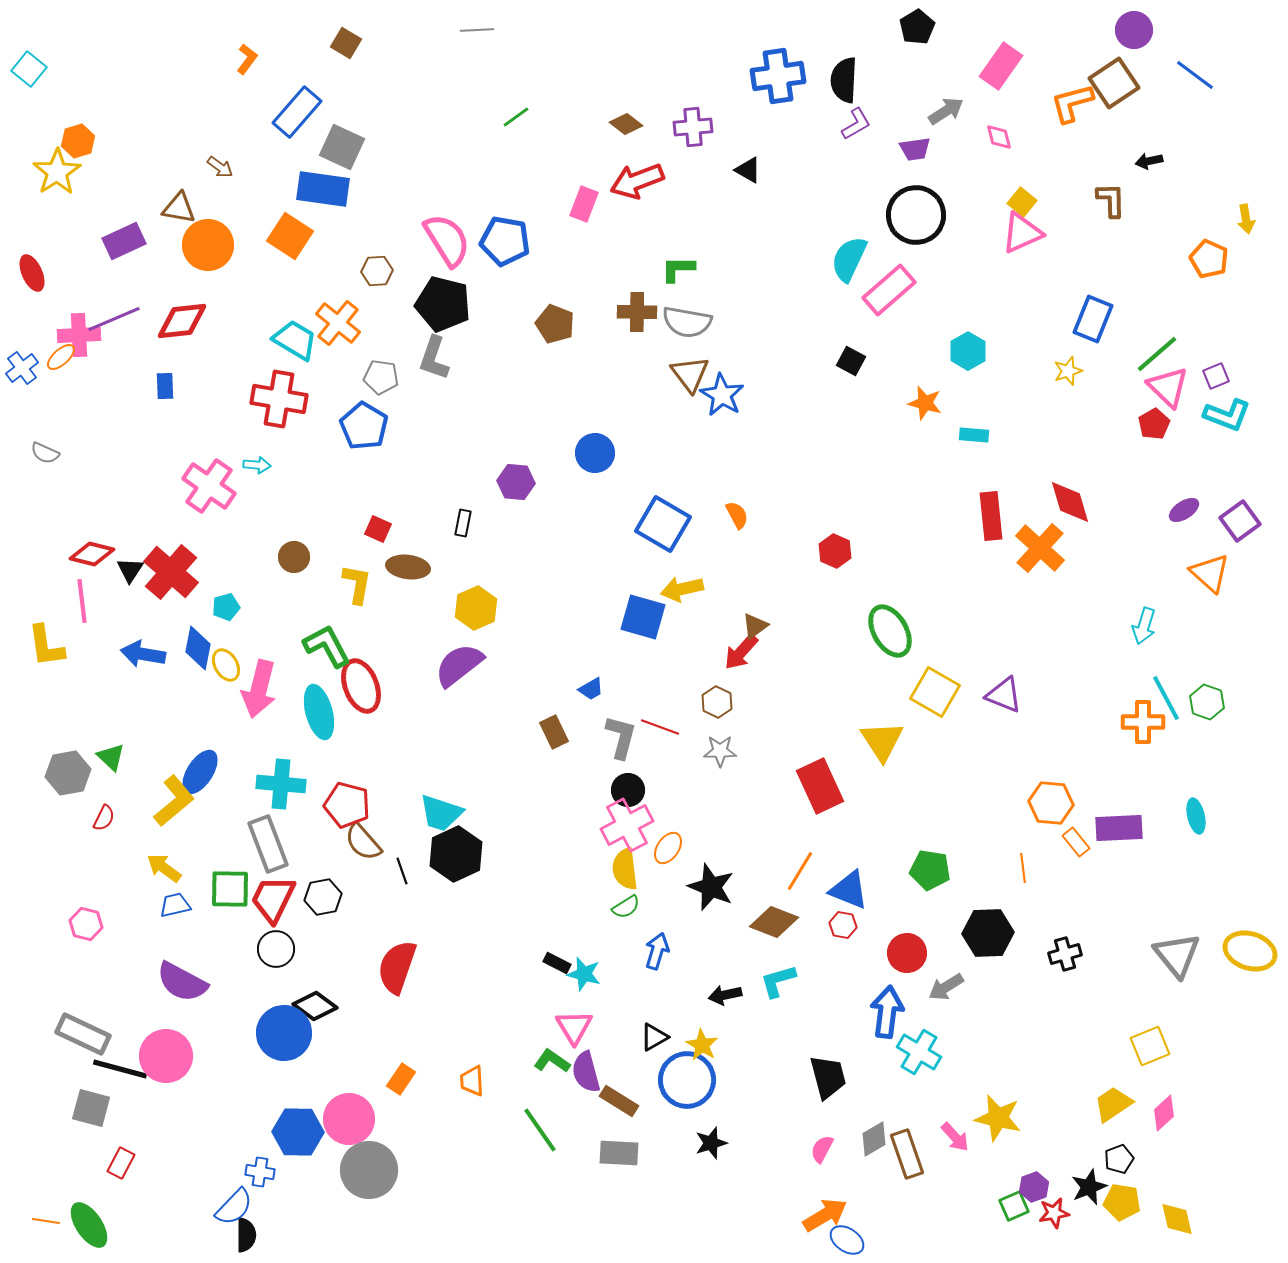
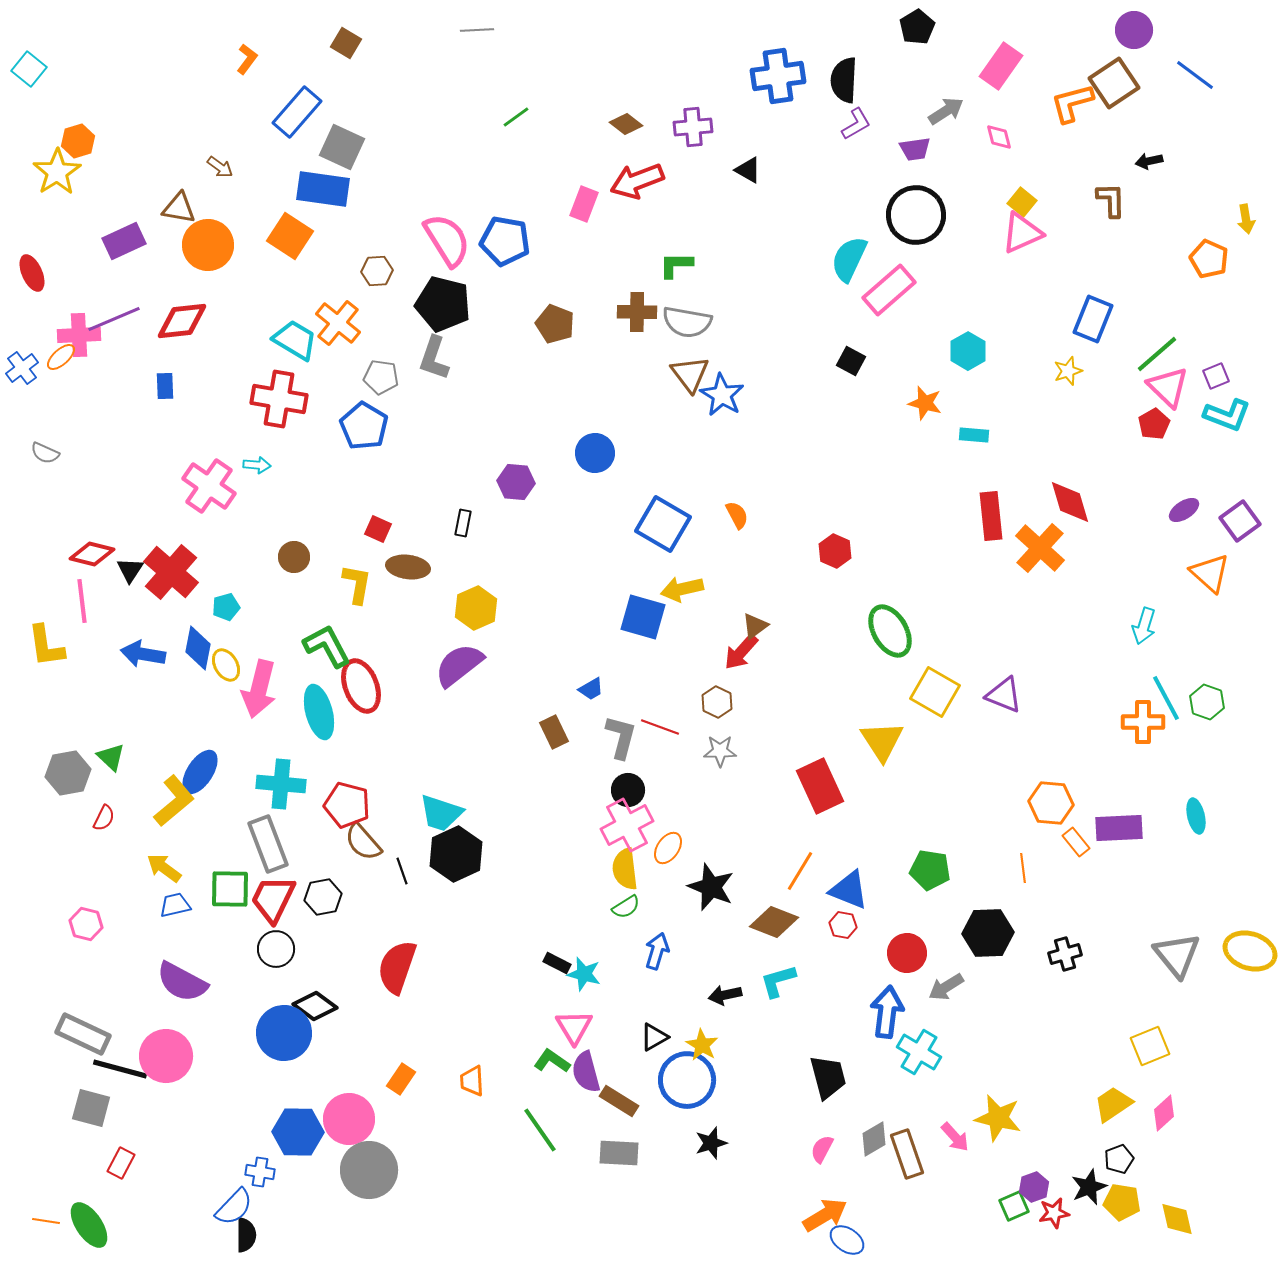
green L-shape at (678, 269): moved 2 px left, 4 px up
